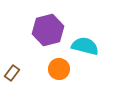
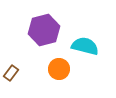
purple hexagon: moved 4 px left
brown rectangle: moved 1 px left
